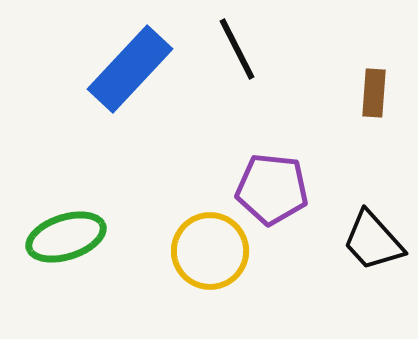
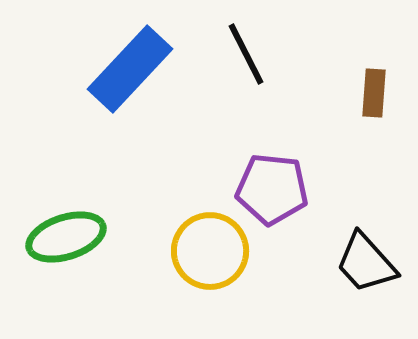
black line: moved 9 px right, 5 px down
black trapezoid: moved 7 px left, 22 px down
